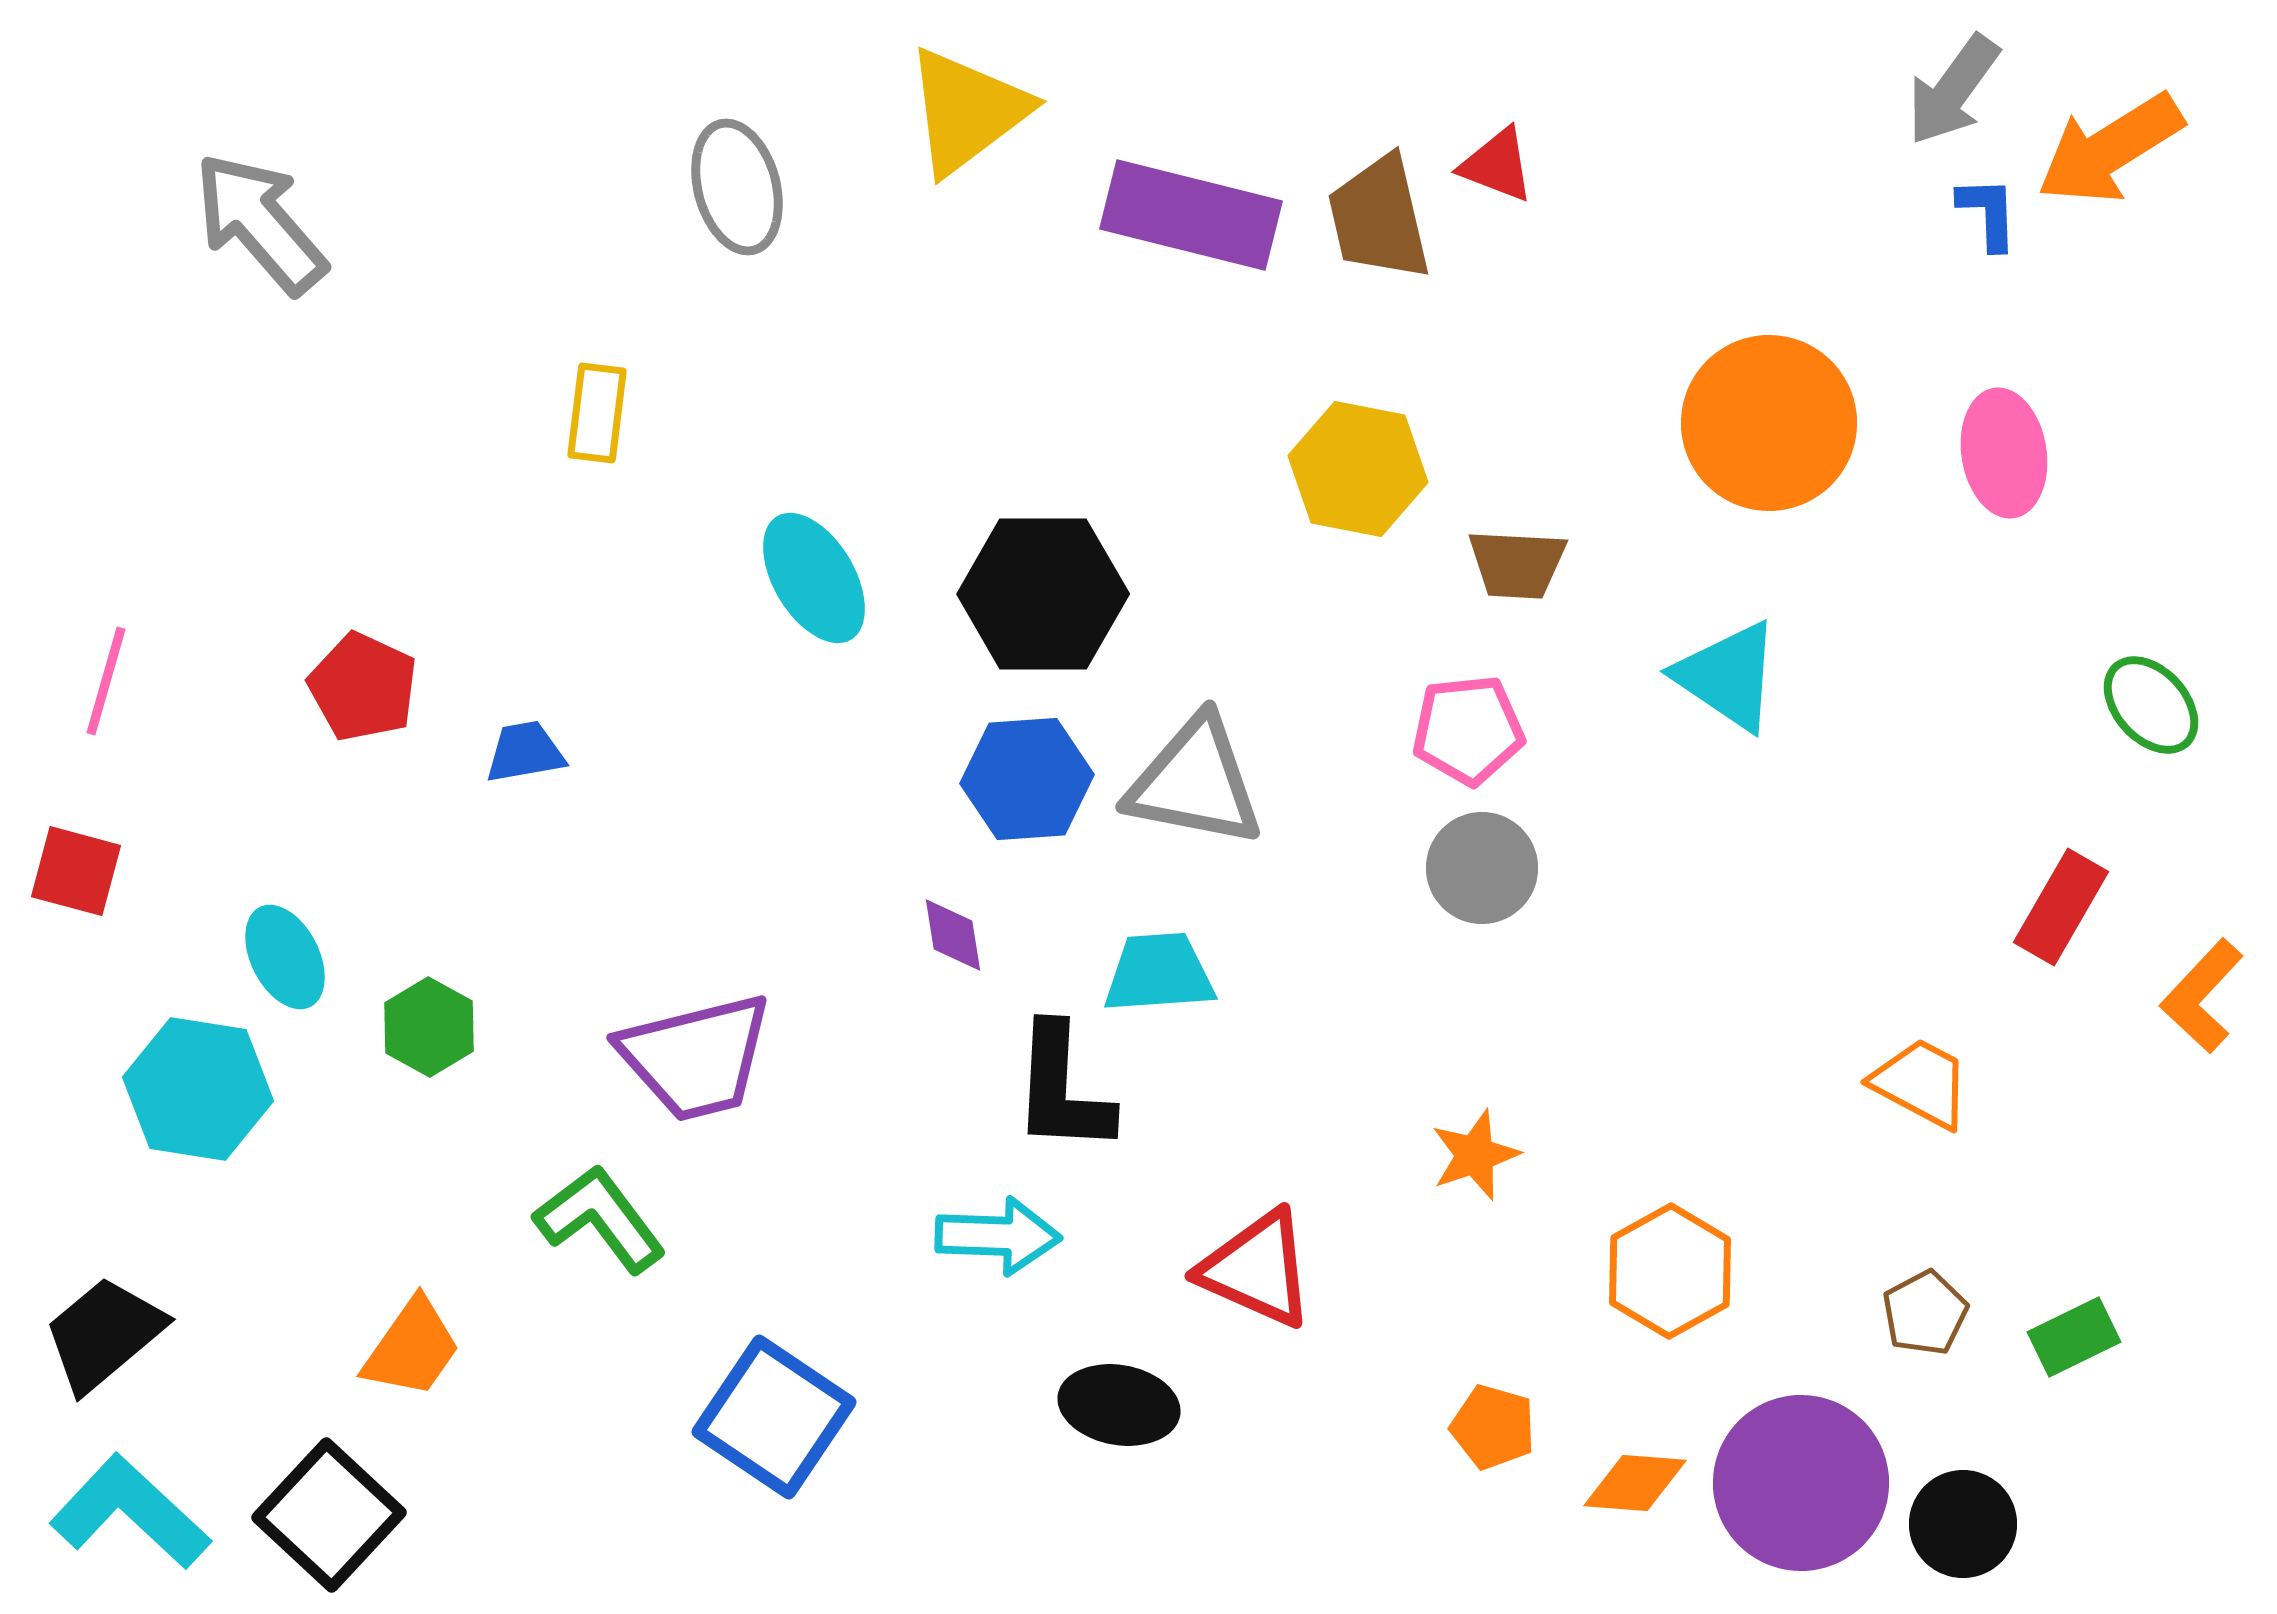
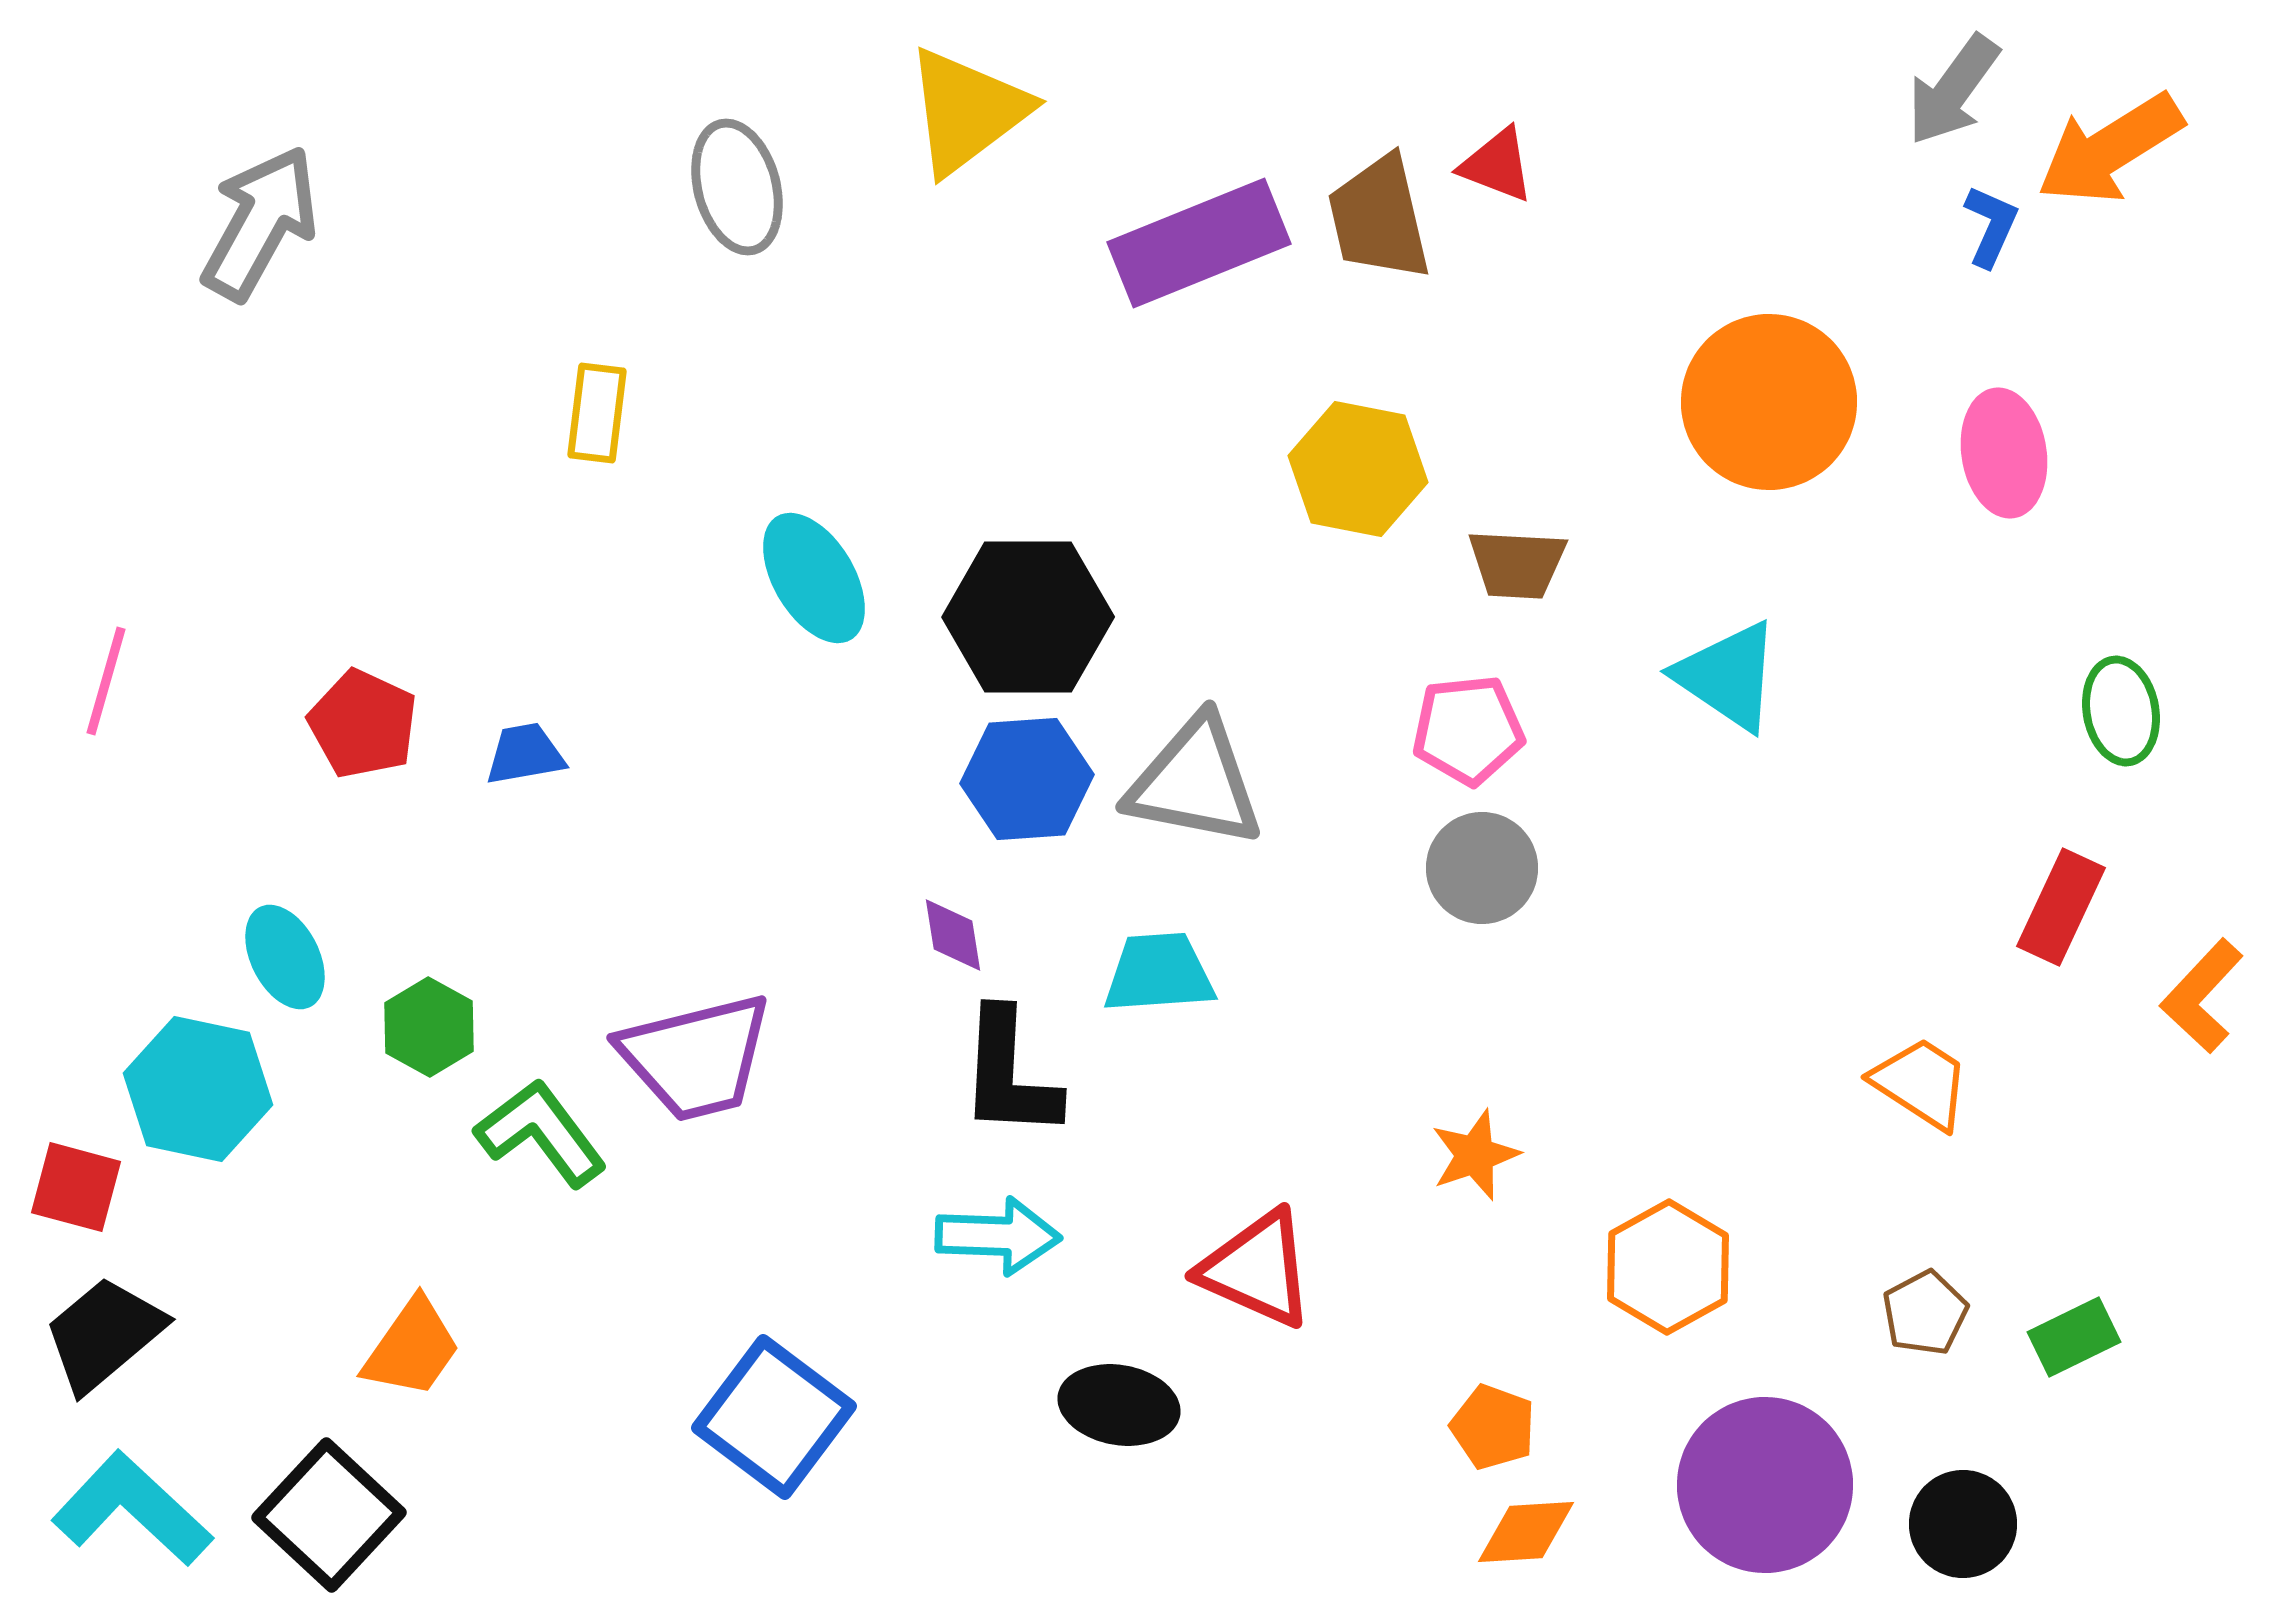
blue L-shape at (1988, 213): moved 3 px right, 13 px down; rotated 26 degrees clockwise
purple rectangle at (1191, 215): moved 8 px right, 28 px down; rotated 36 degrees counterclockwise
gray arrow at (260, 223): rotated 70 degrees clockwise
orange circle at (1769, 423): moved 21 px up
black hexagon at (1043, 594): moved 15 px left, 23 px down
red pentagon at (363, 687): moved 37 px down
green ellipse at (2151, 705): moved 30 px left, 6 px down; rotated 32 degrees clockwise
blue trapezoid at (525, 752): moved 2 px down
red square at (76, 871): moved 316 px down
red rectangle at (2061, 907): rotated 5 degrees counterclockwise
orange trapezoid at (1921, 1083): rotated 5 degrees clockwise
cyan hexagon at (198, 1089): rotated 3 degrees clockwise
black L-shape at (1062, 1089): moved 53 px left, 15 px up
green L-shape at (600, 1219): moved 59 px left, 86 px up
orange hexagon at (1670, 1271): moved 2 px left, 4 px up
blue square at (774, 1417): rotated 3 degrees clockwise
orange pentagon at (1493, 1427): rotated 4 degrees clockwise
orange diamond at (1635, 1483): moved 109 px left, 49 px down; rotated 8 degrees counterclockwise
purple circle at (1801, 1483): moved 36 px left, 2 px down
cyan L-shape at (130, 1512): moved 2 px right, 3 px up
